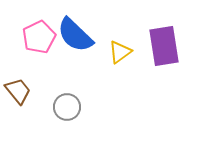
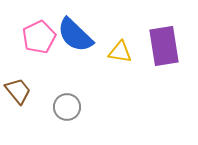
yellow triangle: rotated 45 degrees clockwise
